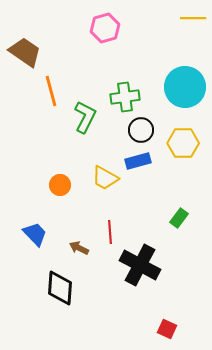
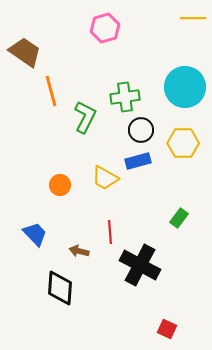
brown arrow: moved 3 px down; rotated 12 degrees counterclockwise
